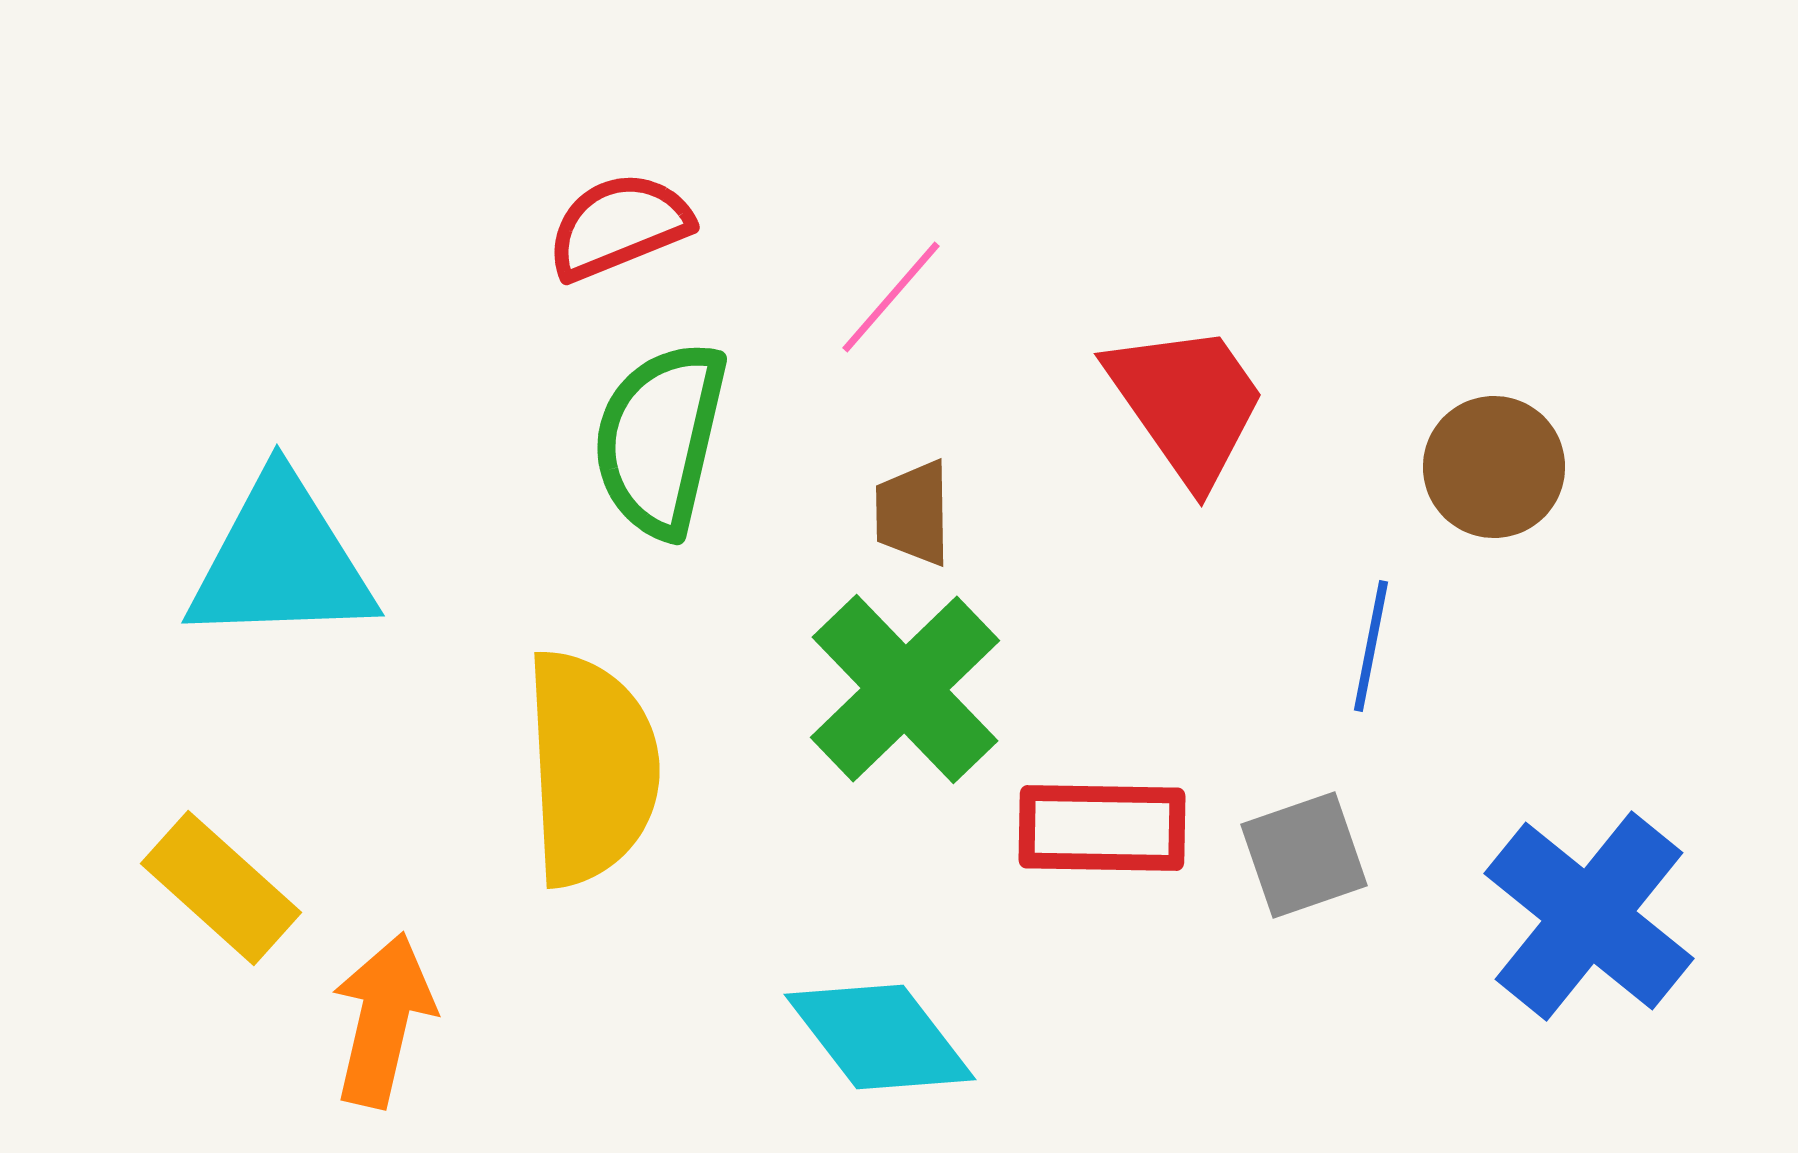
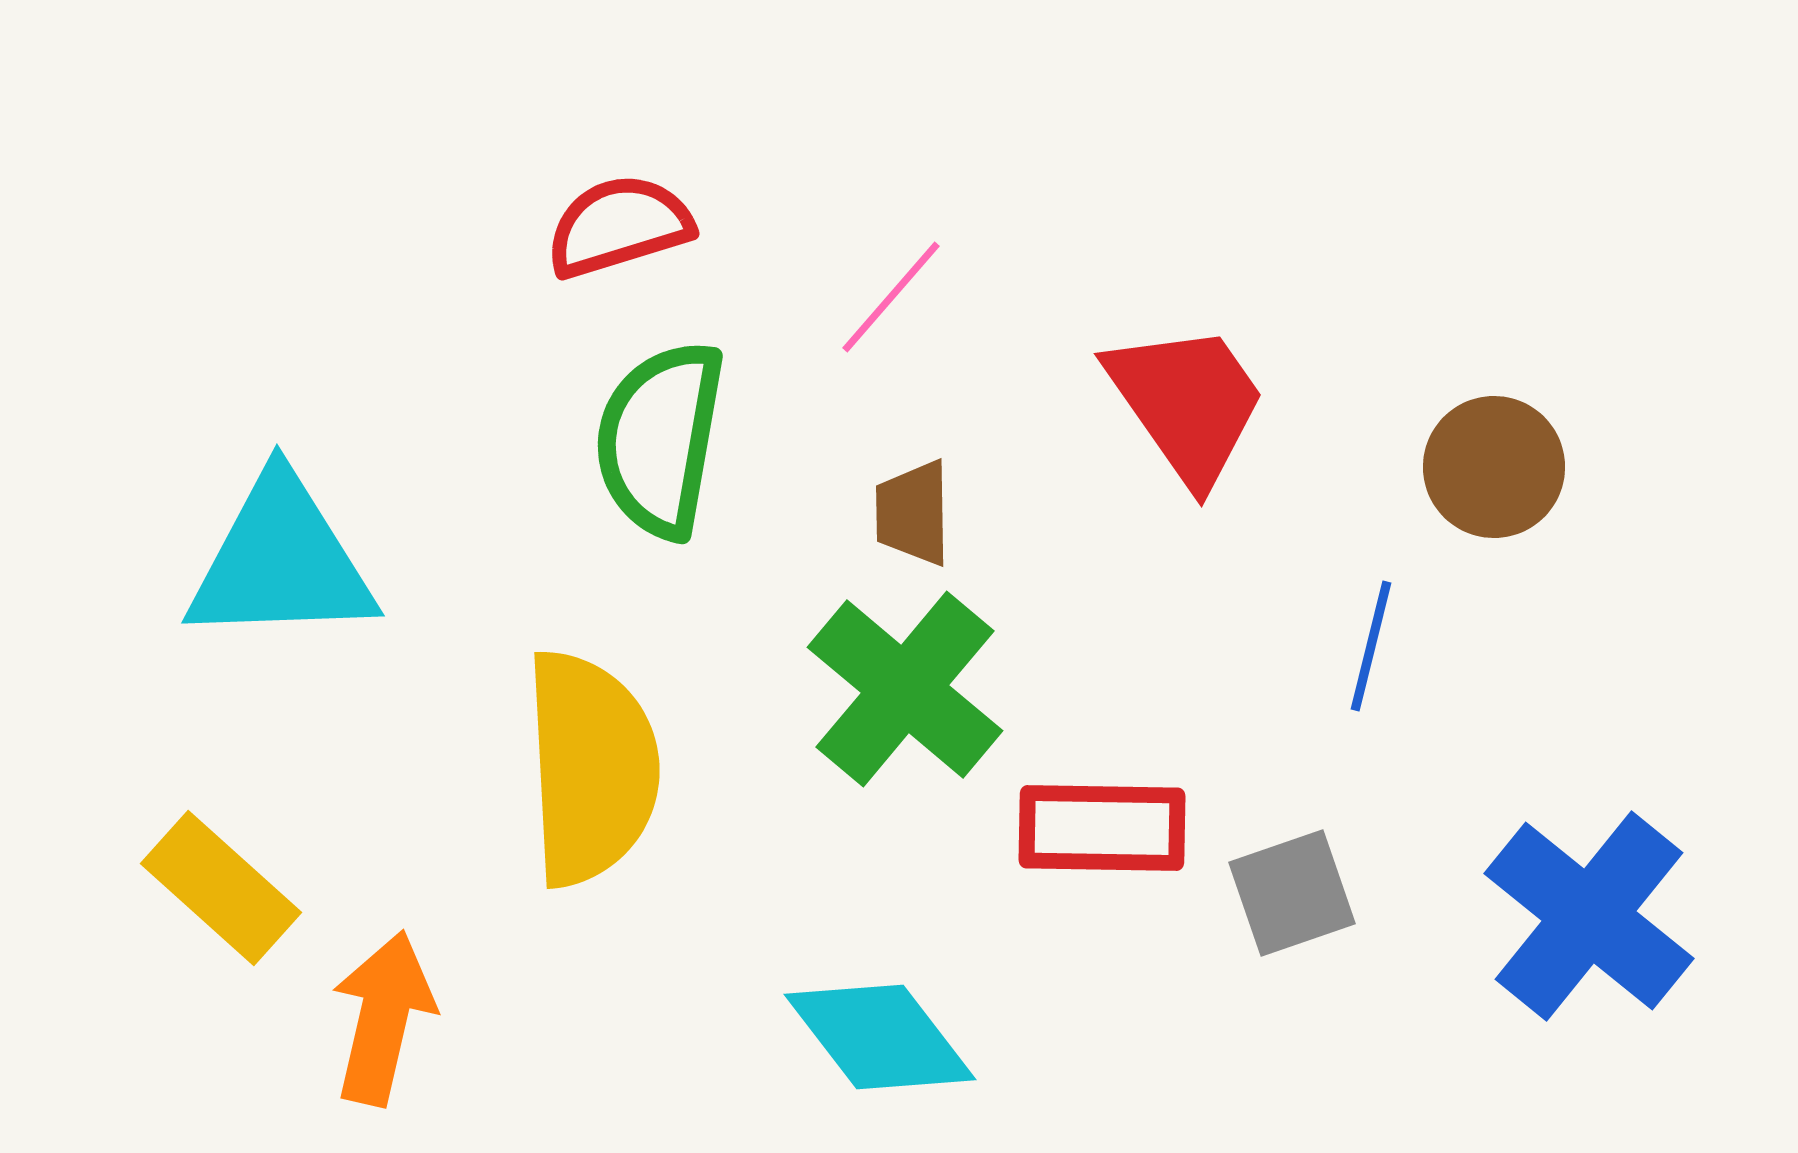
red semicircle: rotated 5 degrees clockwise
green semicircle: rotated 3 degrees counterclockwise
blue line: rotated 3 degrees clockwise
green cross: rotated 6 degrees counterclockwise
gray square: moved 12 px left, 38 px down
orange arrow: moved 2 px up
